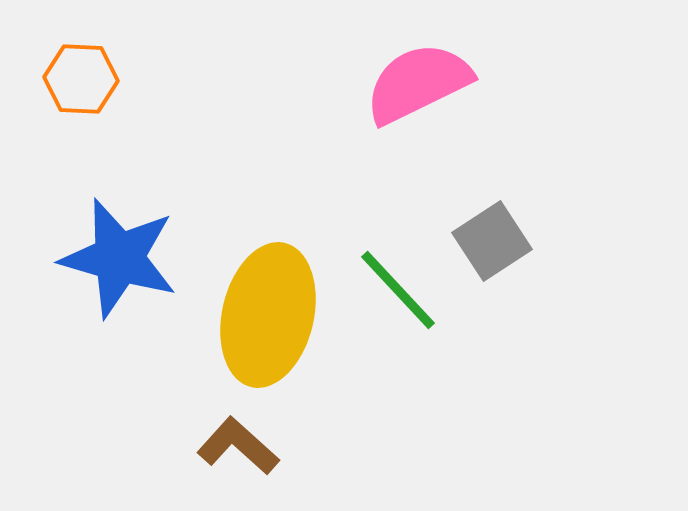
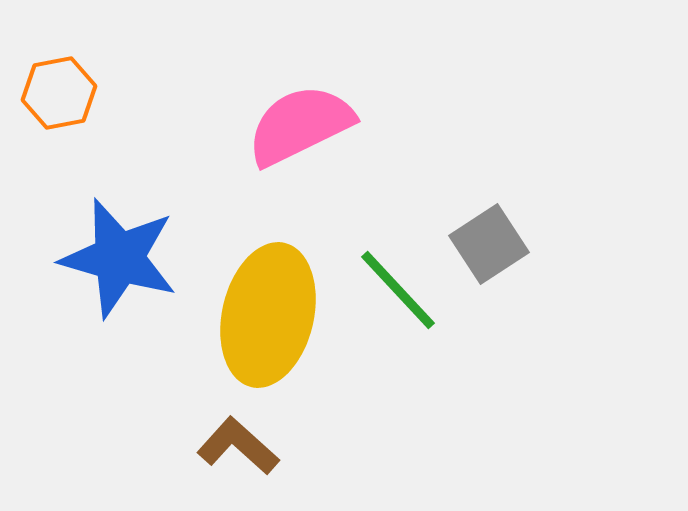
orange hexagon: moved 22 px left, 14 px down; rotated 14 degrees counterclockwise
pink semicircle: moved 118 px left, 42 px down
gray square: moved 3 px left, 3 px down
